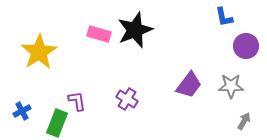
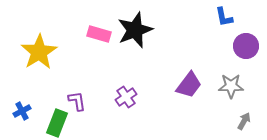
purple cross: moved 1 px left, 2 px up; rotated 25 degrees clockwise
